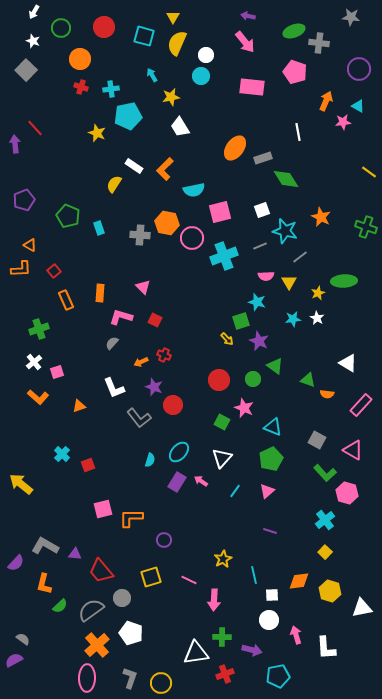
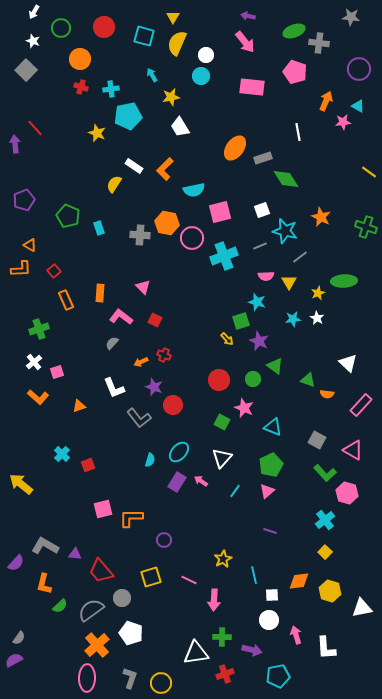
pink L-shape at (121, 317): rotated 20 degrees clockwise
white triangle at (348, 363): rotated 12 degrees clockwise
green pentagon at (271, 459): moved 6 px down
gray semicircle at (23, 639): moved 4 px left, 1 px up; rotated 88 degrees clockwise
